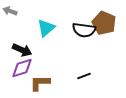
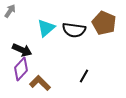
gray arrow: rotated 104 degrees clockwise
black semicircle: moved 10 px left
purple diamond: moved 1 px left, 1 px down; rotated 30 degrees counterclockwise
black line: rotated 40 degrees counterclockwise
brown L-shape: rotated 45 degrees clockwise
